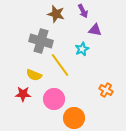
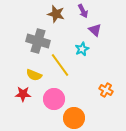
purple triangle: rotated 32 degrees clockwise
gray cross: moved 3 px left
